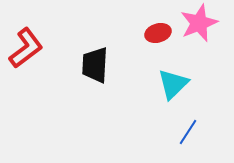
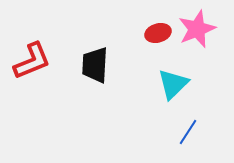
pink star: moved 2 px left, 6 px down
red L-shape: moved 6 px right, 13 px down; rotated 15 degrees clockwise
